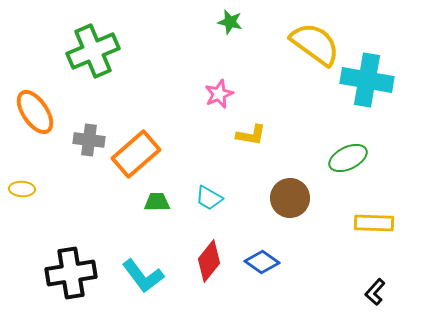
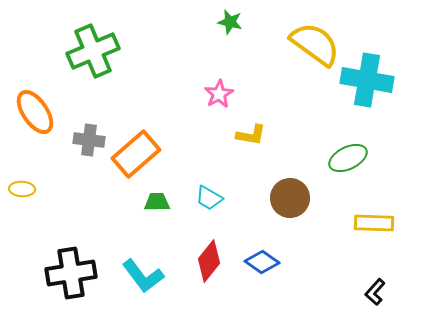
pink star: rotated 8 degrees counterclockwise
